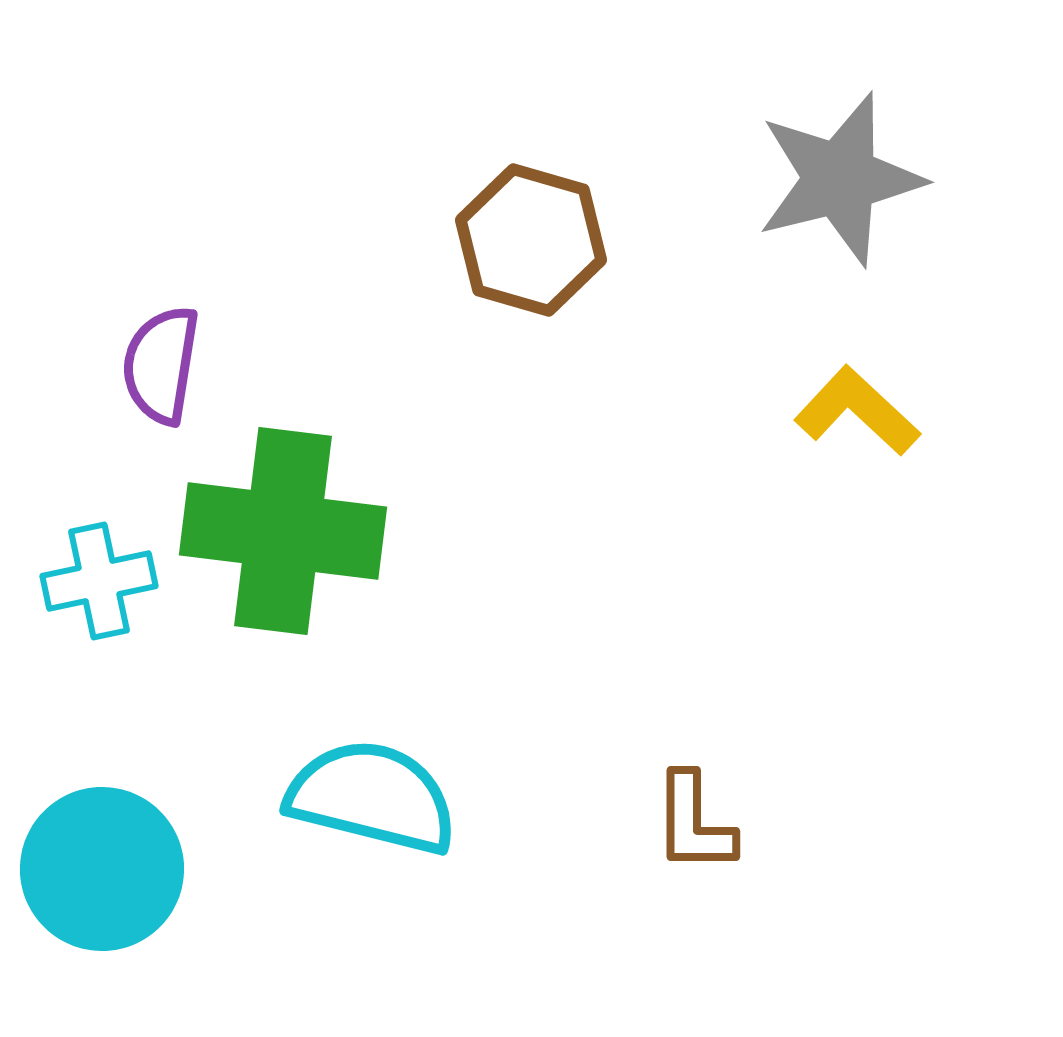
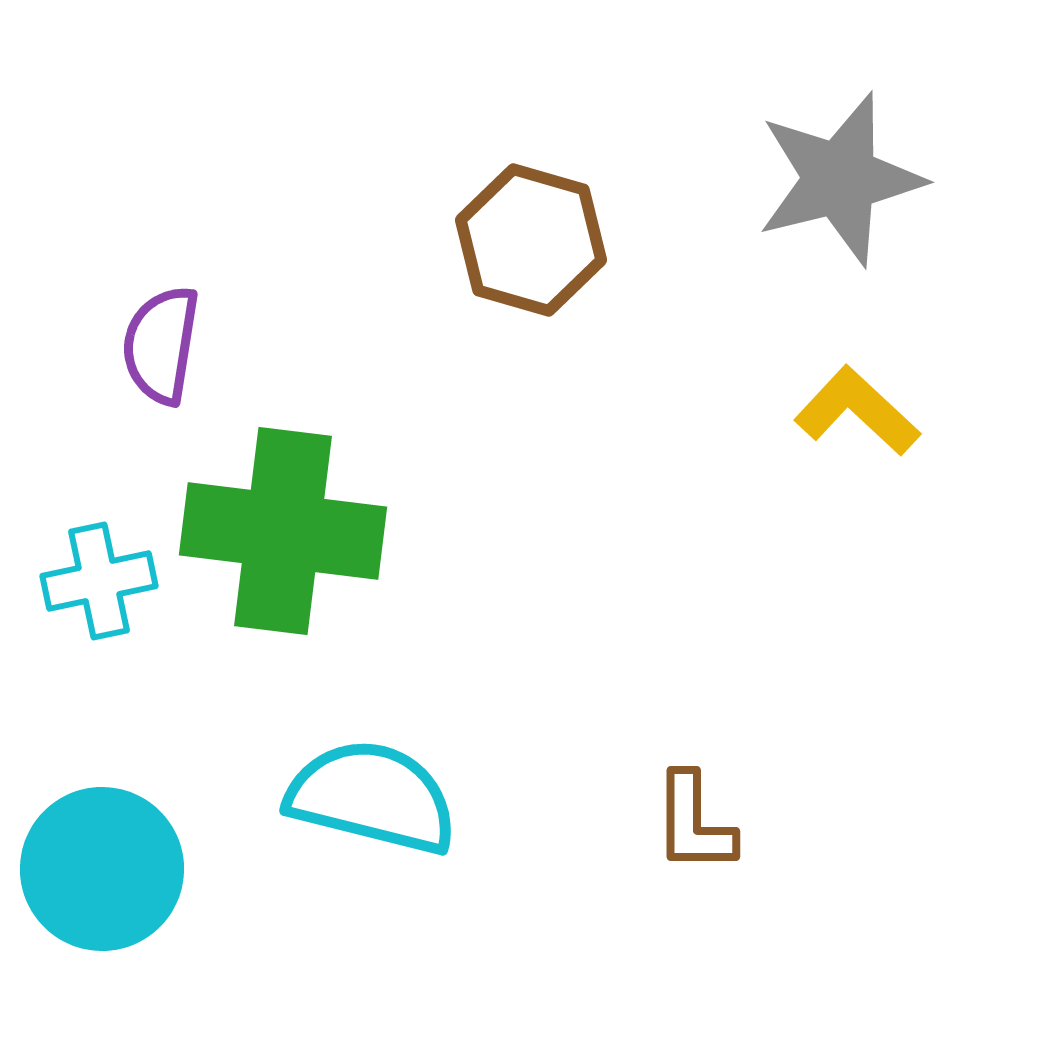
purple semicircle: moved 20 px up
